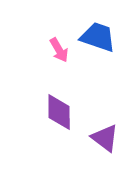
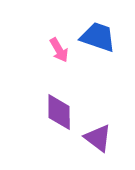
purple triangle: moved 7 px left
